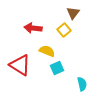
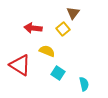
yellow square: moved 1 px left, 1 px up
cyan square: moved 1 px right, 5 px down; rotated 32 degrees counterclockwise
cyan semicircle: moved 2 px right
